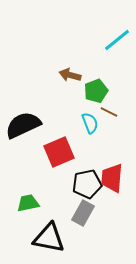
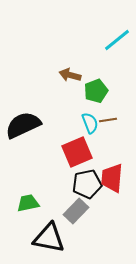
brown line: moved 1 px left, 8 px down; rotated 36 degrees counterclockwise
red square: moved 18 px right
gray rectangle: moved 7 px left, 2 px up; rotated 15 degrees clockwise
